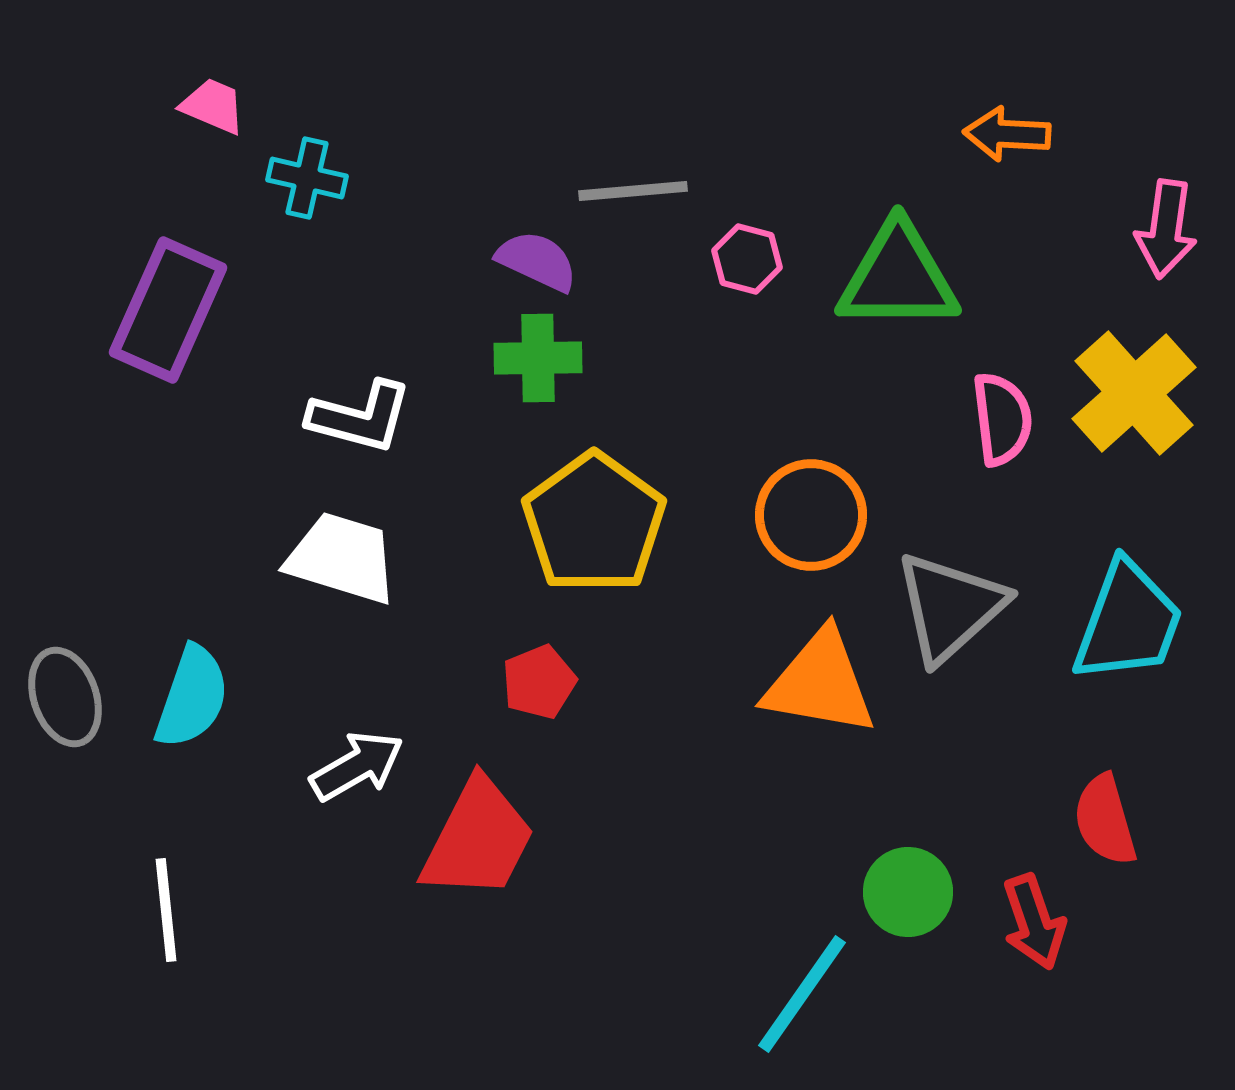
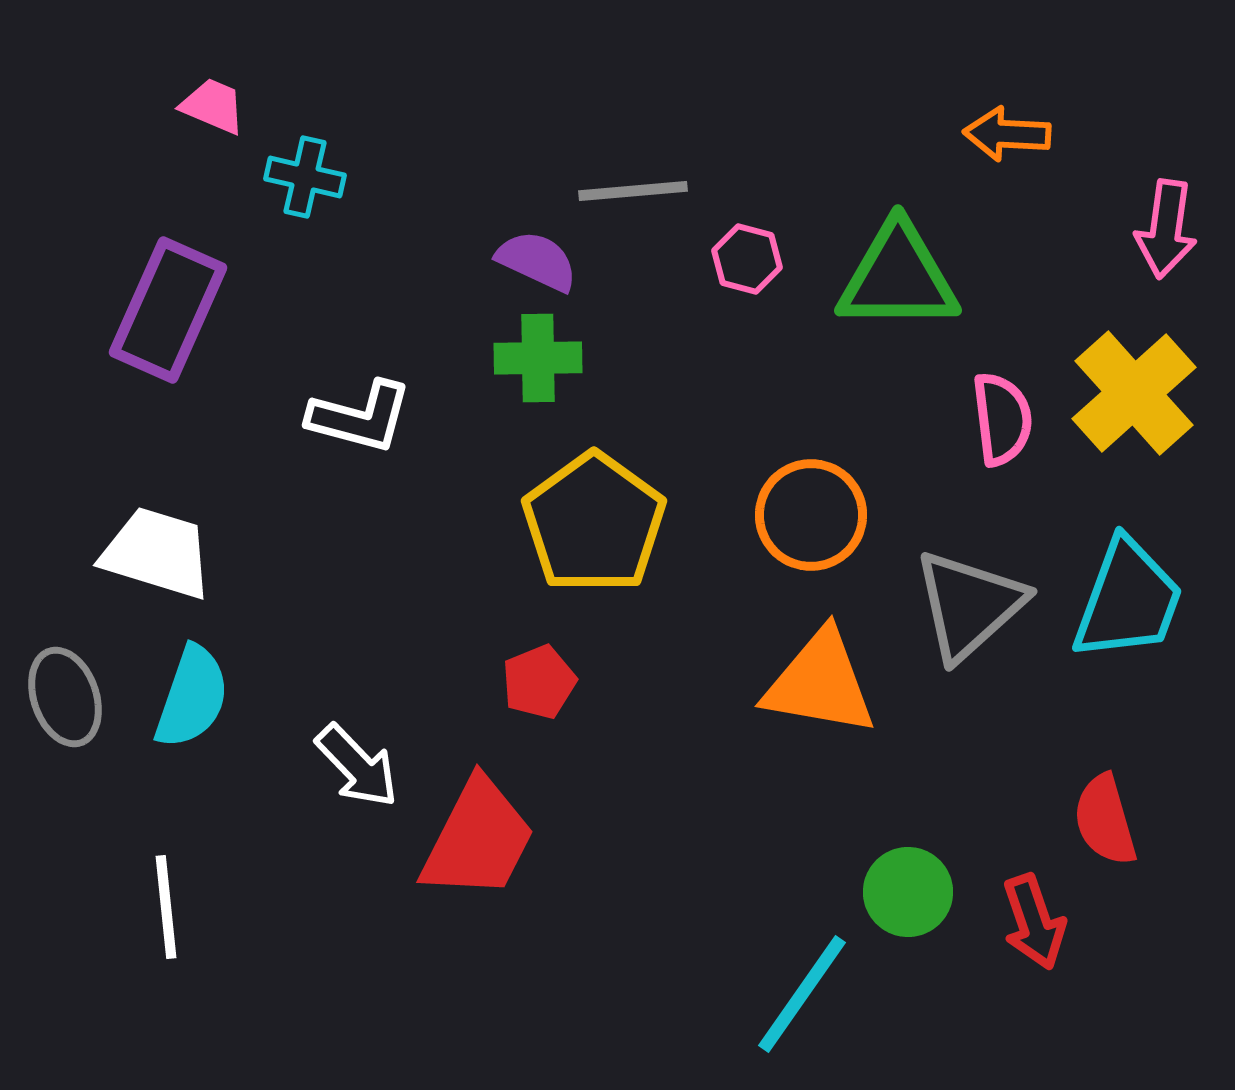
cyan cross: moved 2 px left, 1 px up
white trapezoid: moved 185 px left, 5 px up
gray triangle: moved 19 px right, 2 px up
cyan trapezoid: moved 22 px up
white arrow: rotated 76 degrees clockwise
white line: moved 3 px up
